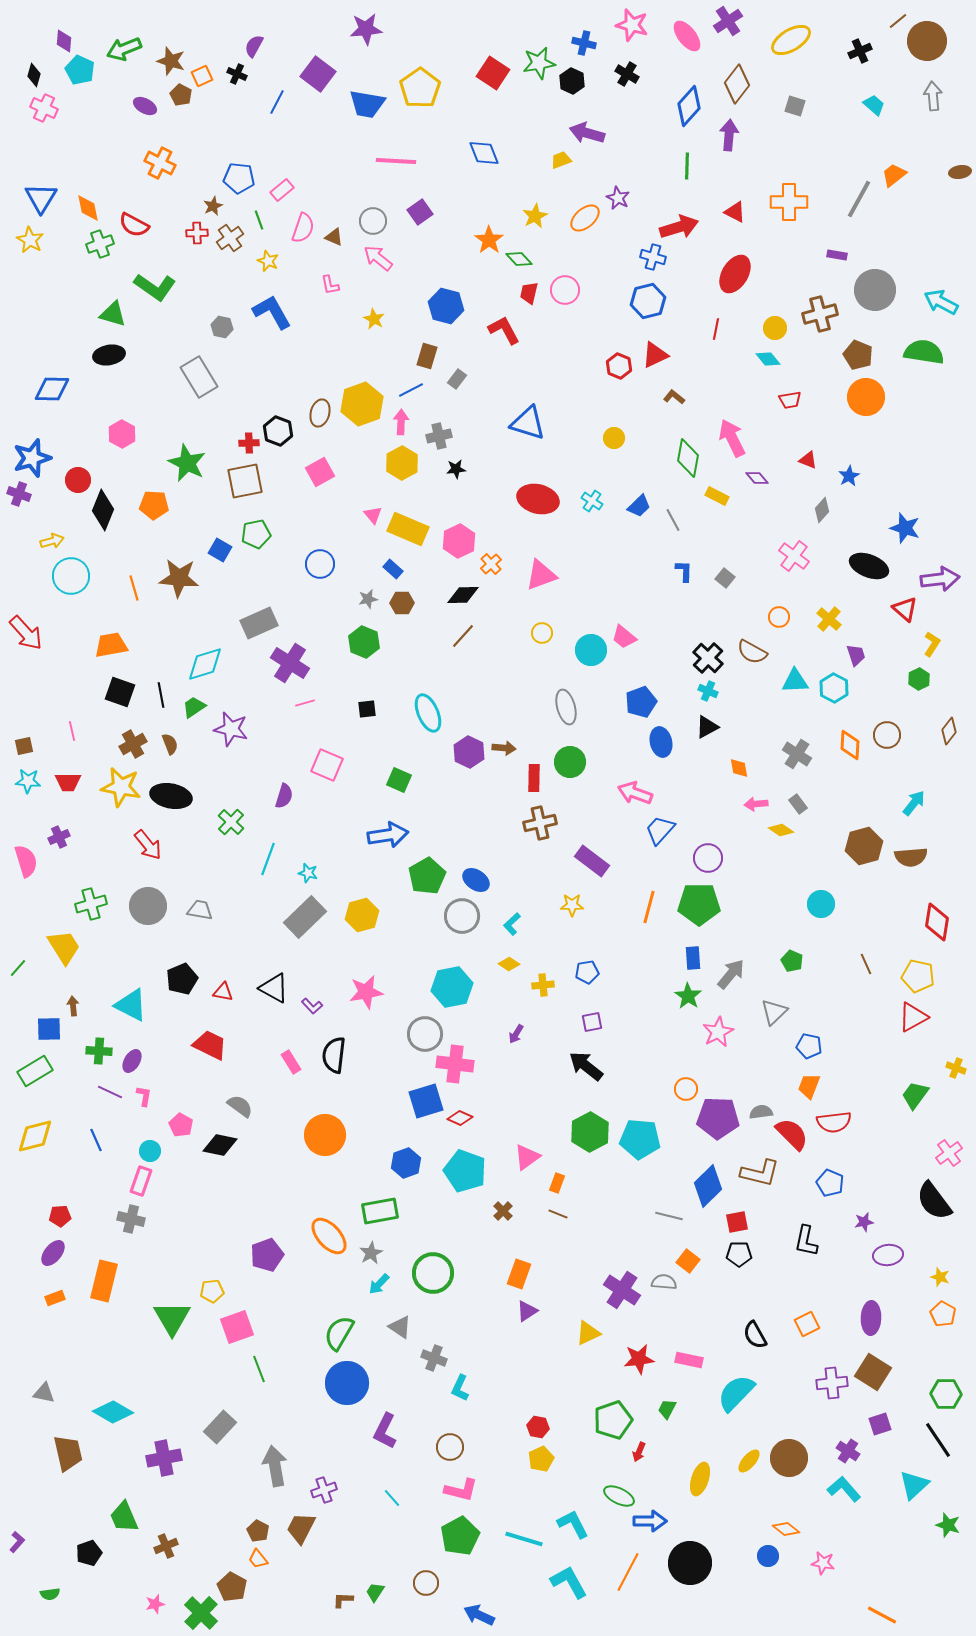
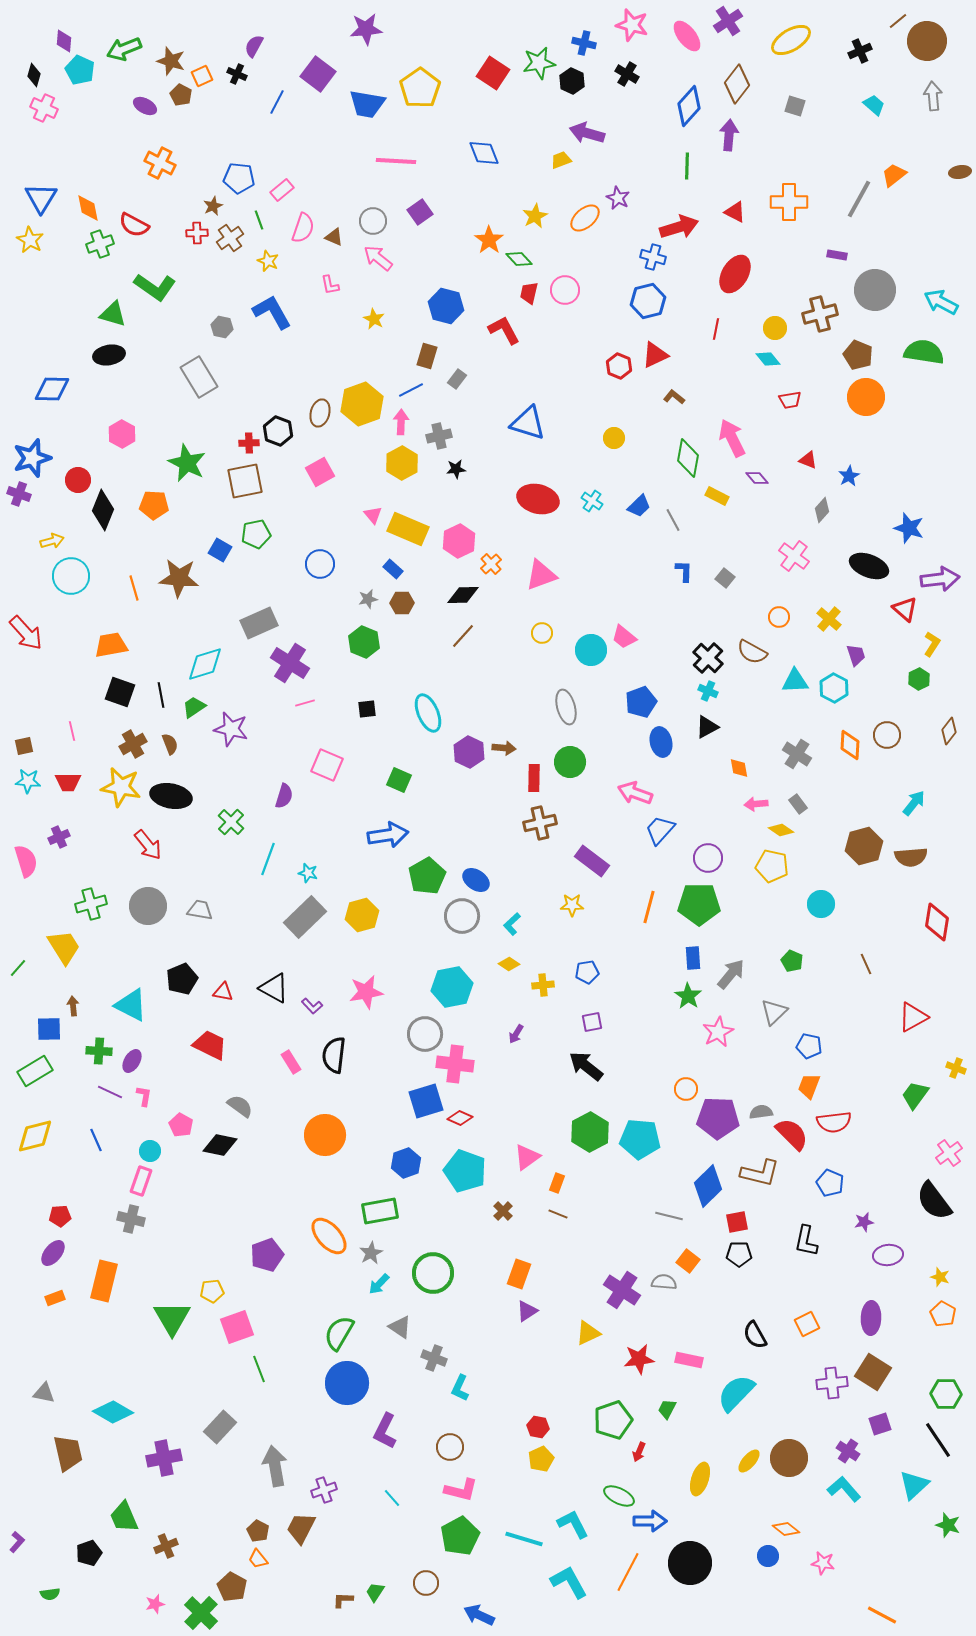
blue star at (905, 528): moved 4 px right
yellow pentagon at (918, 976): moved 146 px left, 110 px up
